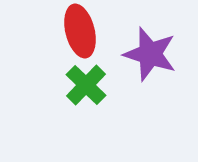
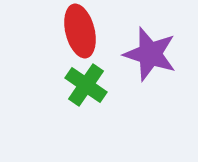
green cross: rotated 9 degrees counterclockwise
